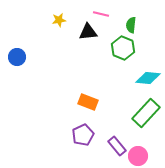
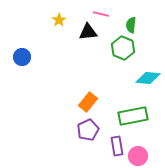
yellow star: rotated 24 degrees counterclockwise
blue circle: moved 5 px right
orange rectangle: rotated 72 degrees counterclockwise
green rectangle: moved 13 px left, 3 px down; rotated 36 degrees clockwise
purple pentagon: moved 5 px right, 5 px up
purple rectangle: rotated 30 degrees clockwise
